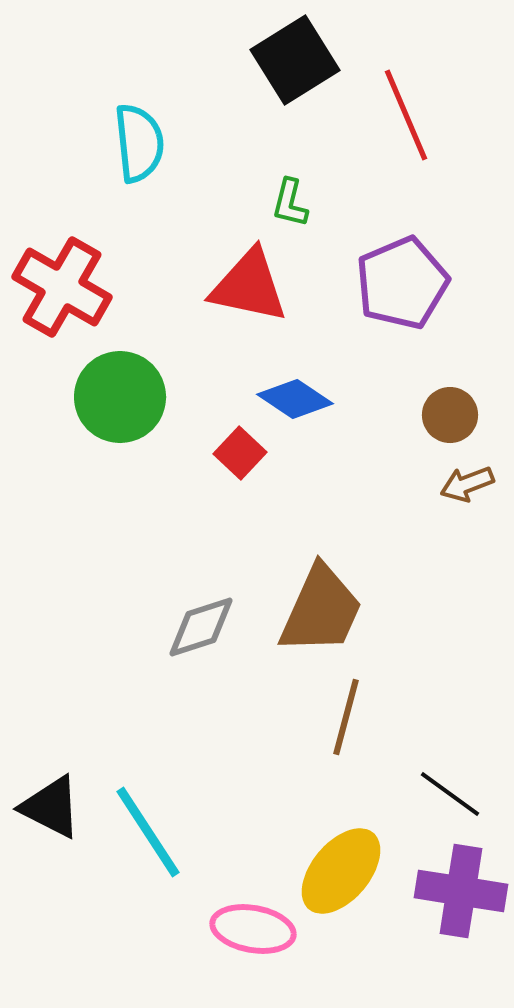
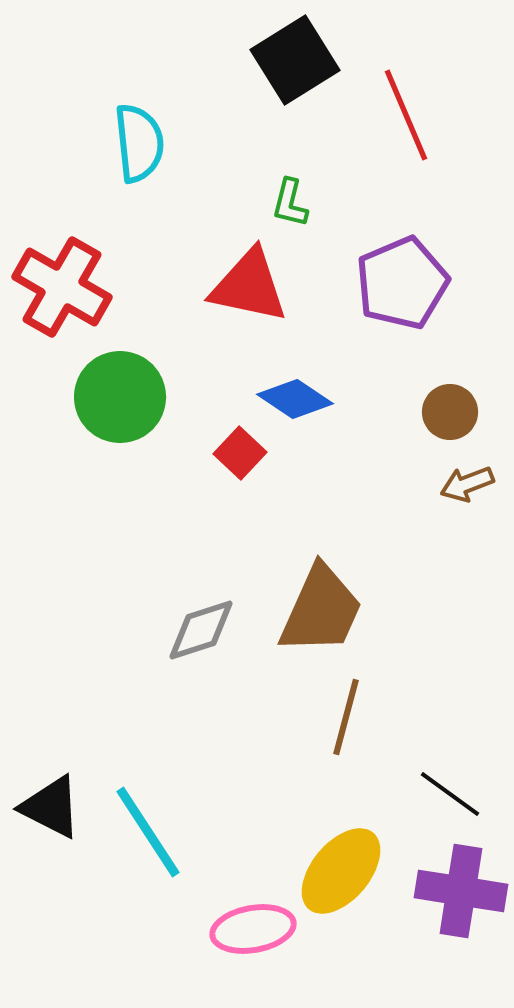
brown circle: moved 3 px up
gray diamond: moved 3 px down
pink ellipse: rotated 20 degrees counterclockwise
